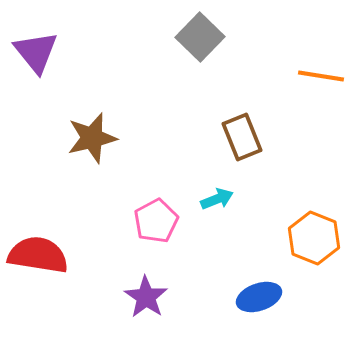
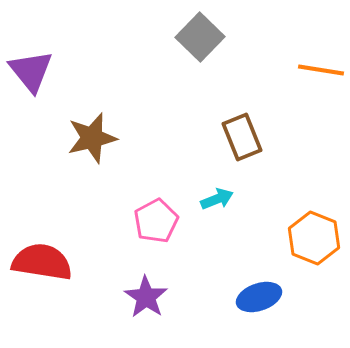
purple triangle: moved 5 px left, 19 px down
orange line: moved 6 px up
red semicircle: moved 4 px right, 7 px down
